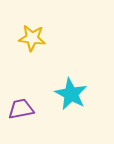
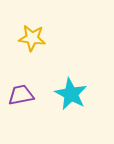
purple trapezoid: moved 14 px up
